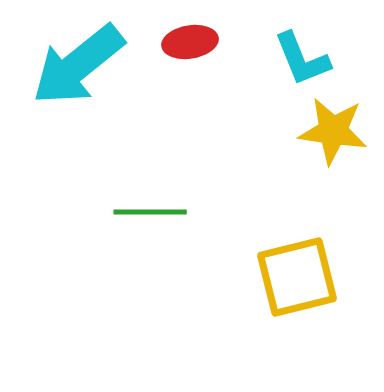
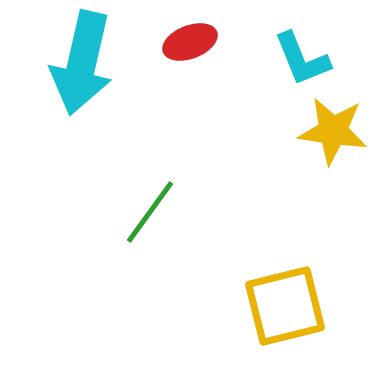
red ellipse: rotated 12 degrees counterclockwise
cyan arrow: moved 4 px right, 2 px up; rotated 38 degrees counterclockwise
green line: rotated 54 degrees counterclockwise
yellow square: moved 12 px left, 29 px down
